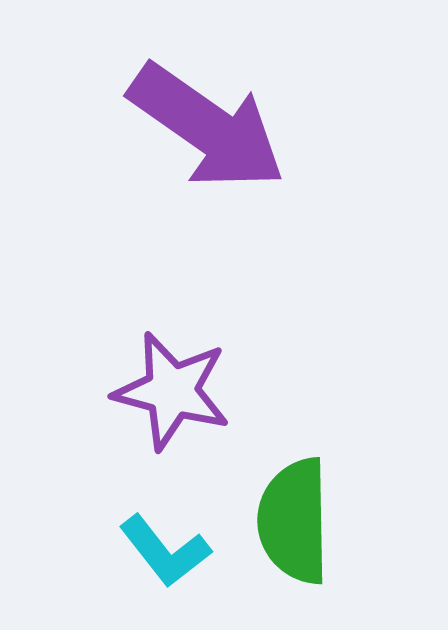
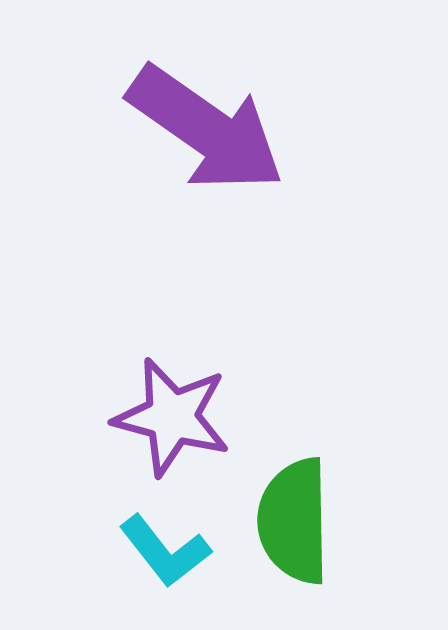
purple arrow: moved 1 px left, 2 px down
purple star: moved 26 px down
